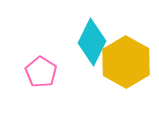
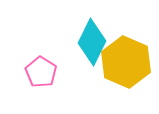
yellow hexagon: rotated 6 degrees counterclockwise
